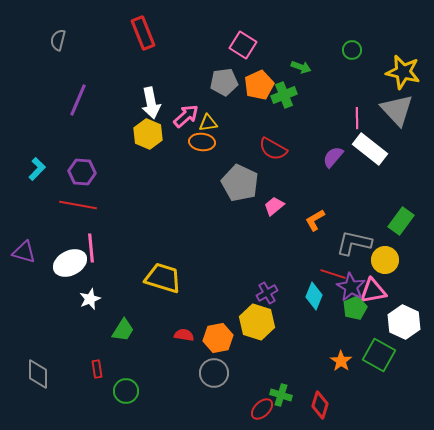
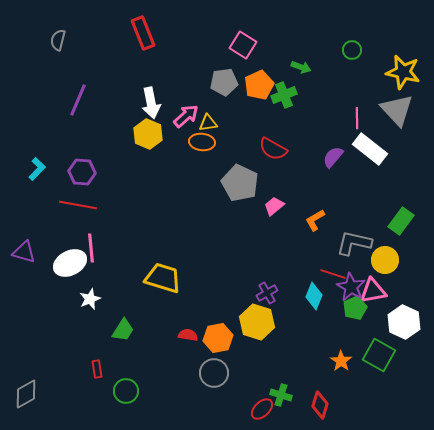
red semicircle at (184, 335): moved 4 px right
gray diamond at (38, 374): moved 12 px left, 20 px down; rotated 60 degrees clockwise
